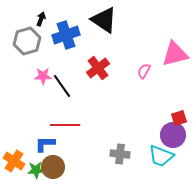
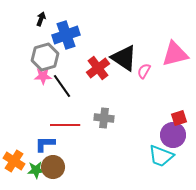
black triangle: moved 20 px right, 38 px down
gray hexagon: moved 18 px right, 16 px down
gray cross: moved 16 px left, 36 px up
